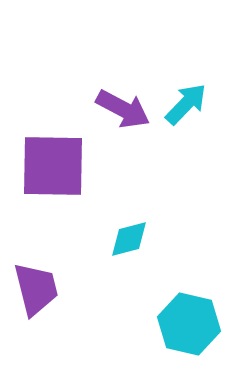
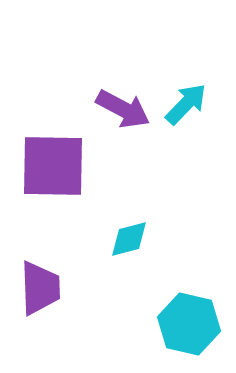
purple trapezoid: moved 4 px right, 1 px up; rotated 12 degrees clockwise
